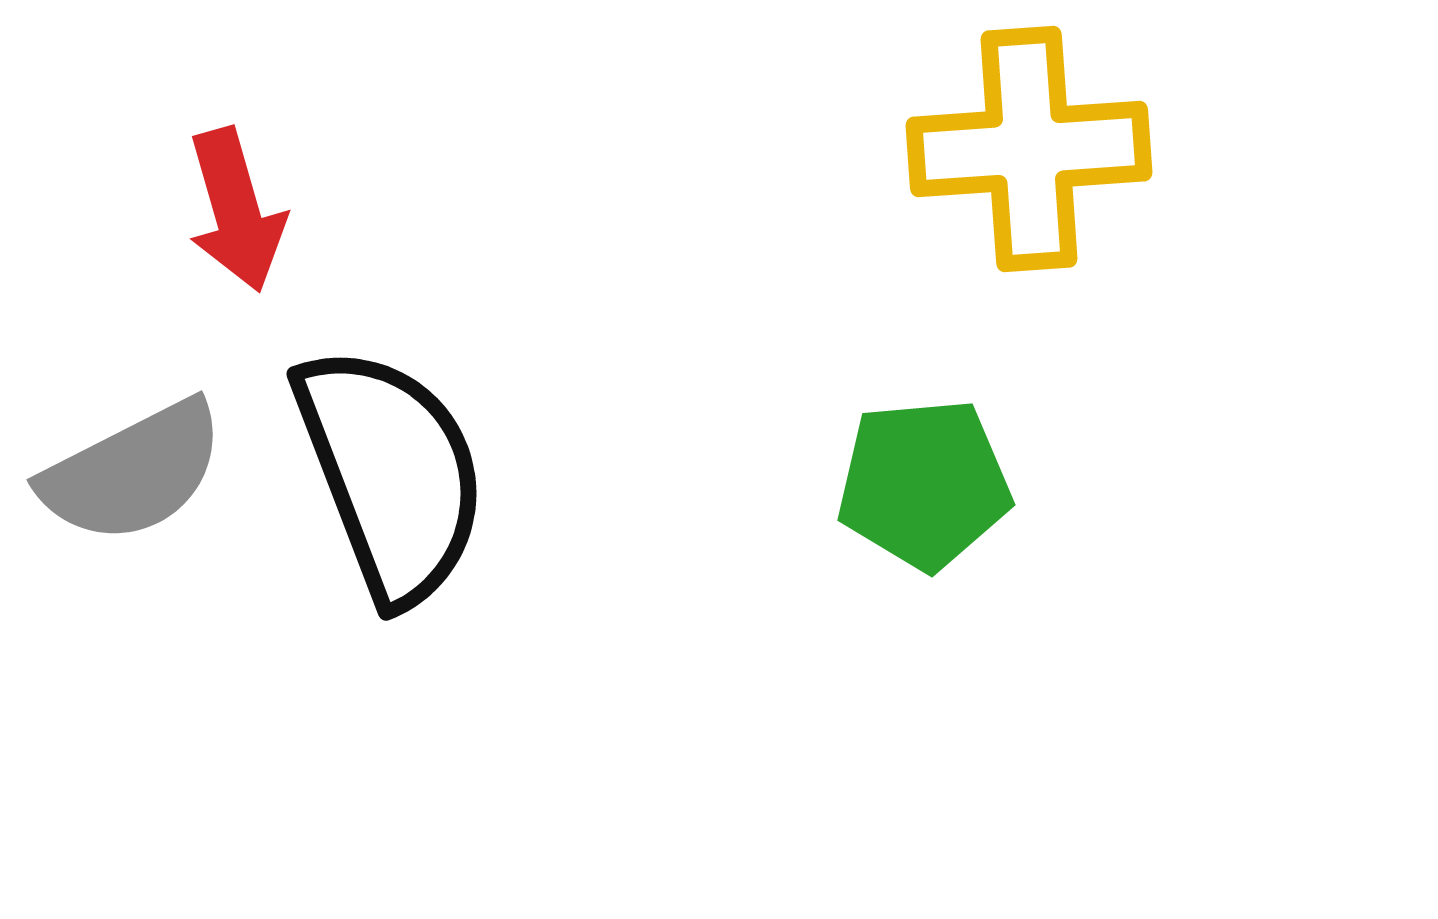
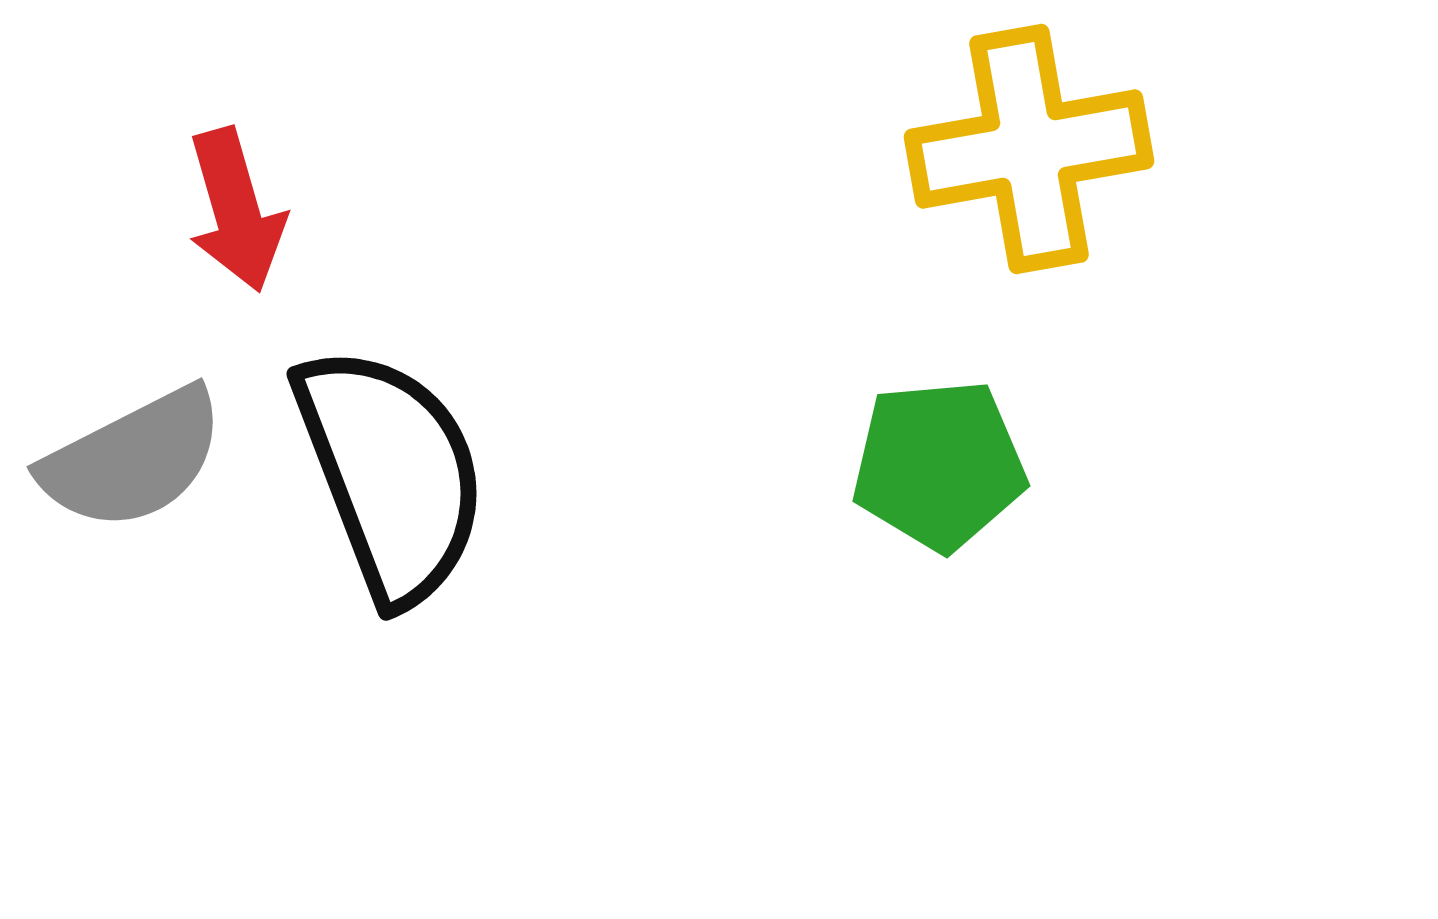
yellow cross: rotated 6 degrees counterclockwise
gray semicircle: moved 13 px up
green pentagon: moved 15 px right, 19 px up
